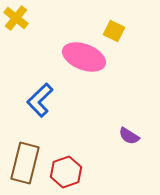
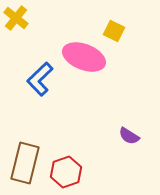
blue L-shape: moved 21 px up
